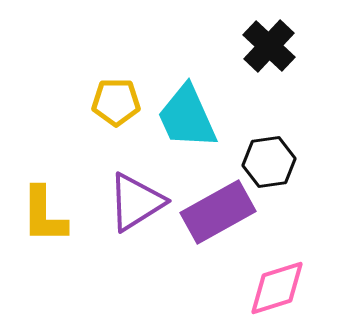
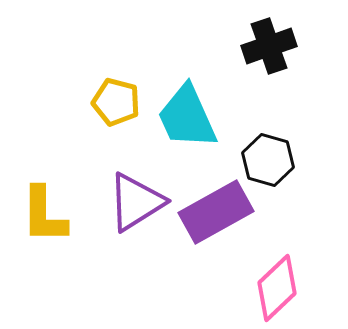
black cross: rotated 28 degrees clockwise
yellow pentagon: rotated 15 degrees clockwise
black hexagon: moved 1 px left, 2 px up; rotated 24 degrees clockwise
purple rectangle: moved 2 px left
pink diamond: rotated 26 degrees counterclockwise
